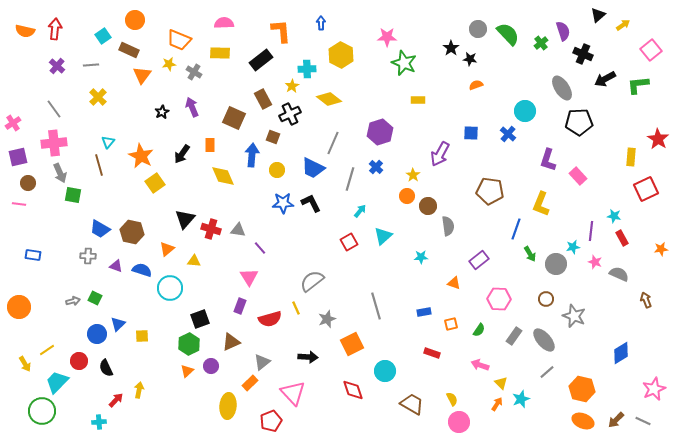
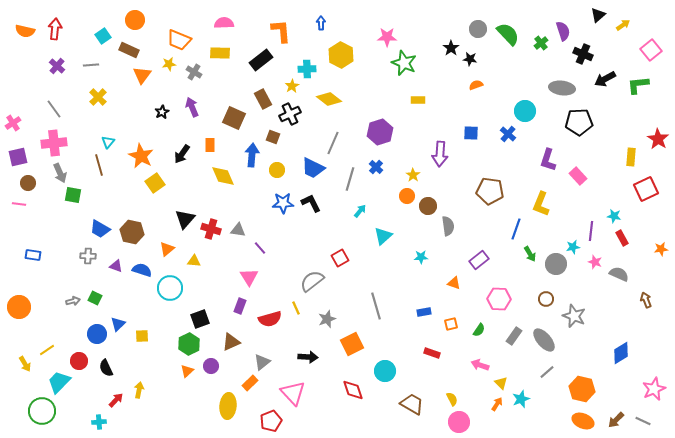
gray ellipse at (562, 88): rotated 50 degrees counterclockwise
purple arrow at (440, 154): rotated 25 degrees counterclockwise
red square at (349, 242): moved 9 px left, 16 px down
cyan trapezoid at (57, 382): moved 2 px right
